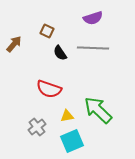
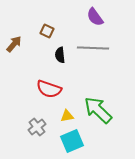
purple semicircle: moved 2 px right, 1 px up; rotated 72 degrees clockwise
black semicircle: moved 2 px down; rotated 28 degrees clockwise
